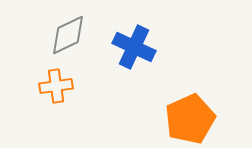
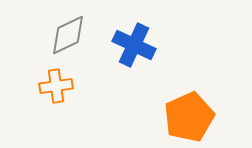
blue cross: moved 2 px up
orange pentagon: moved 1 px left, 2 px up
